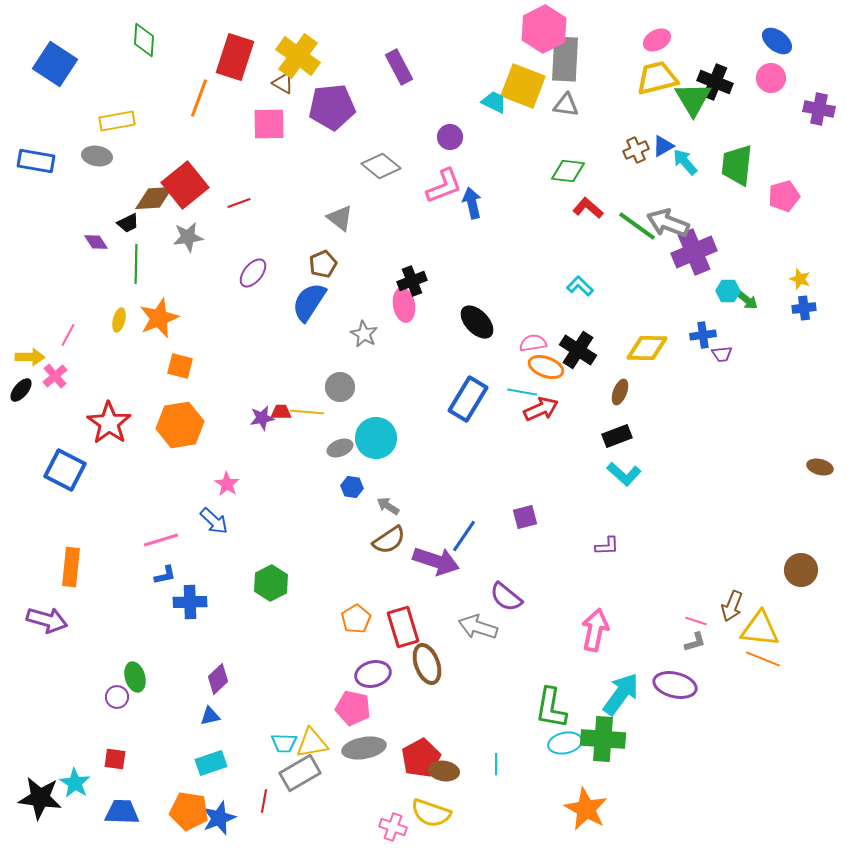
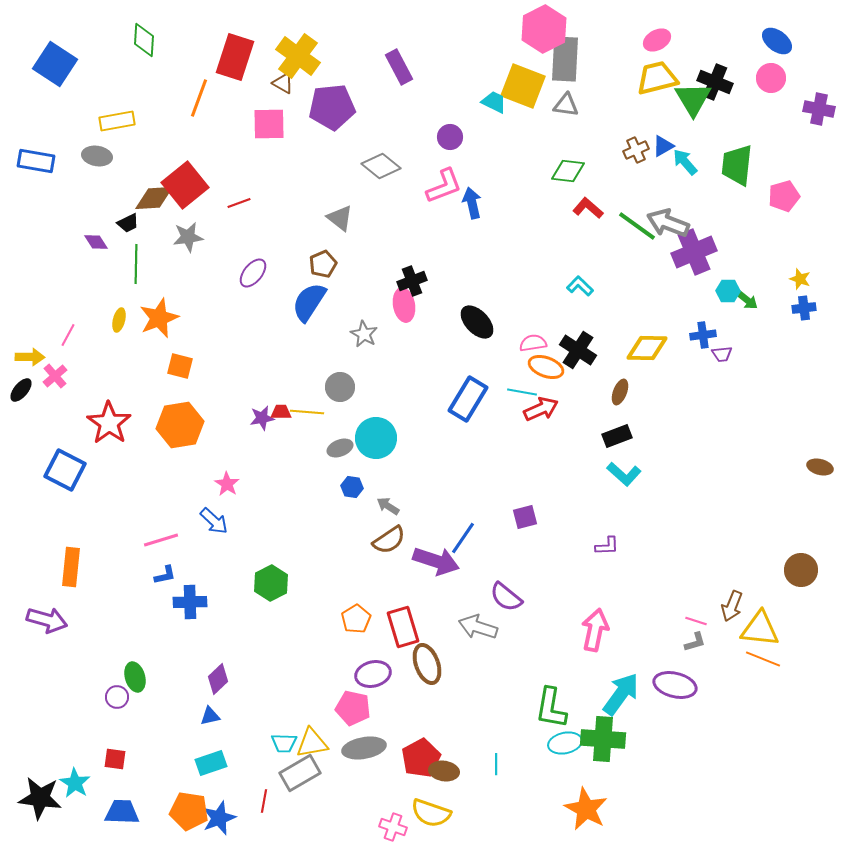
blue line at (464, 536): moved 1 px left, 2 px down
